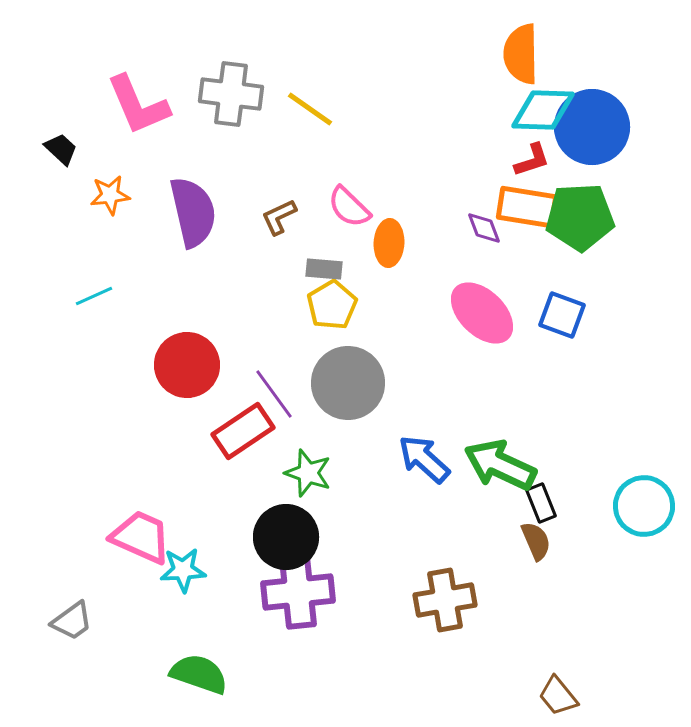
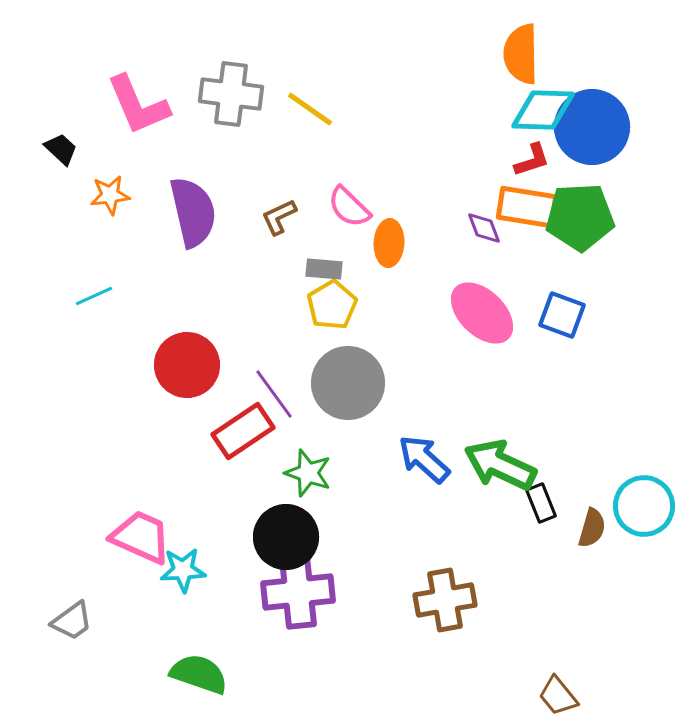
brown semicircle: moved 56 px right, 13 px up; rotated 39 degrees clockwise
